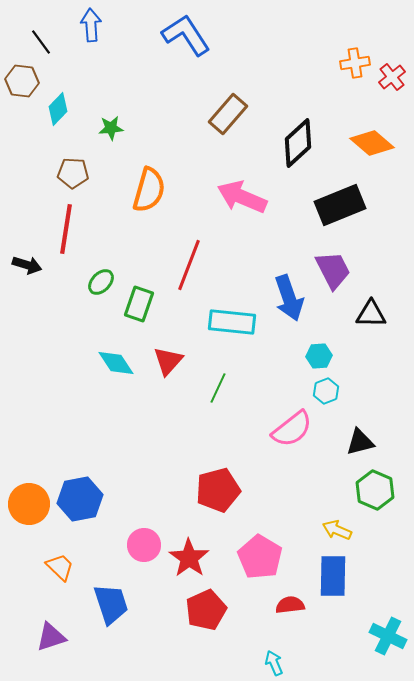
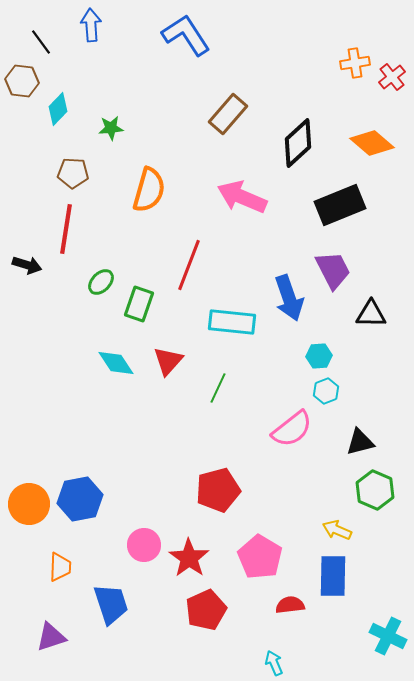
orange trapezoid at (60, 567): rotated 48 degrees clockwise
